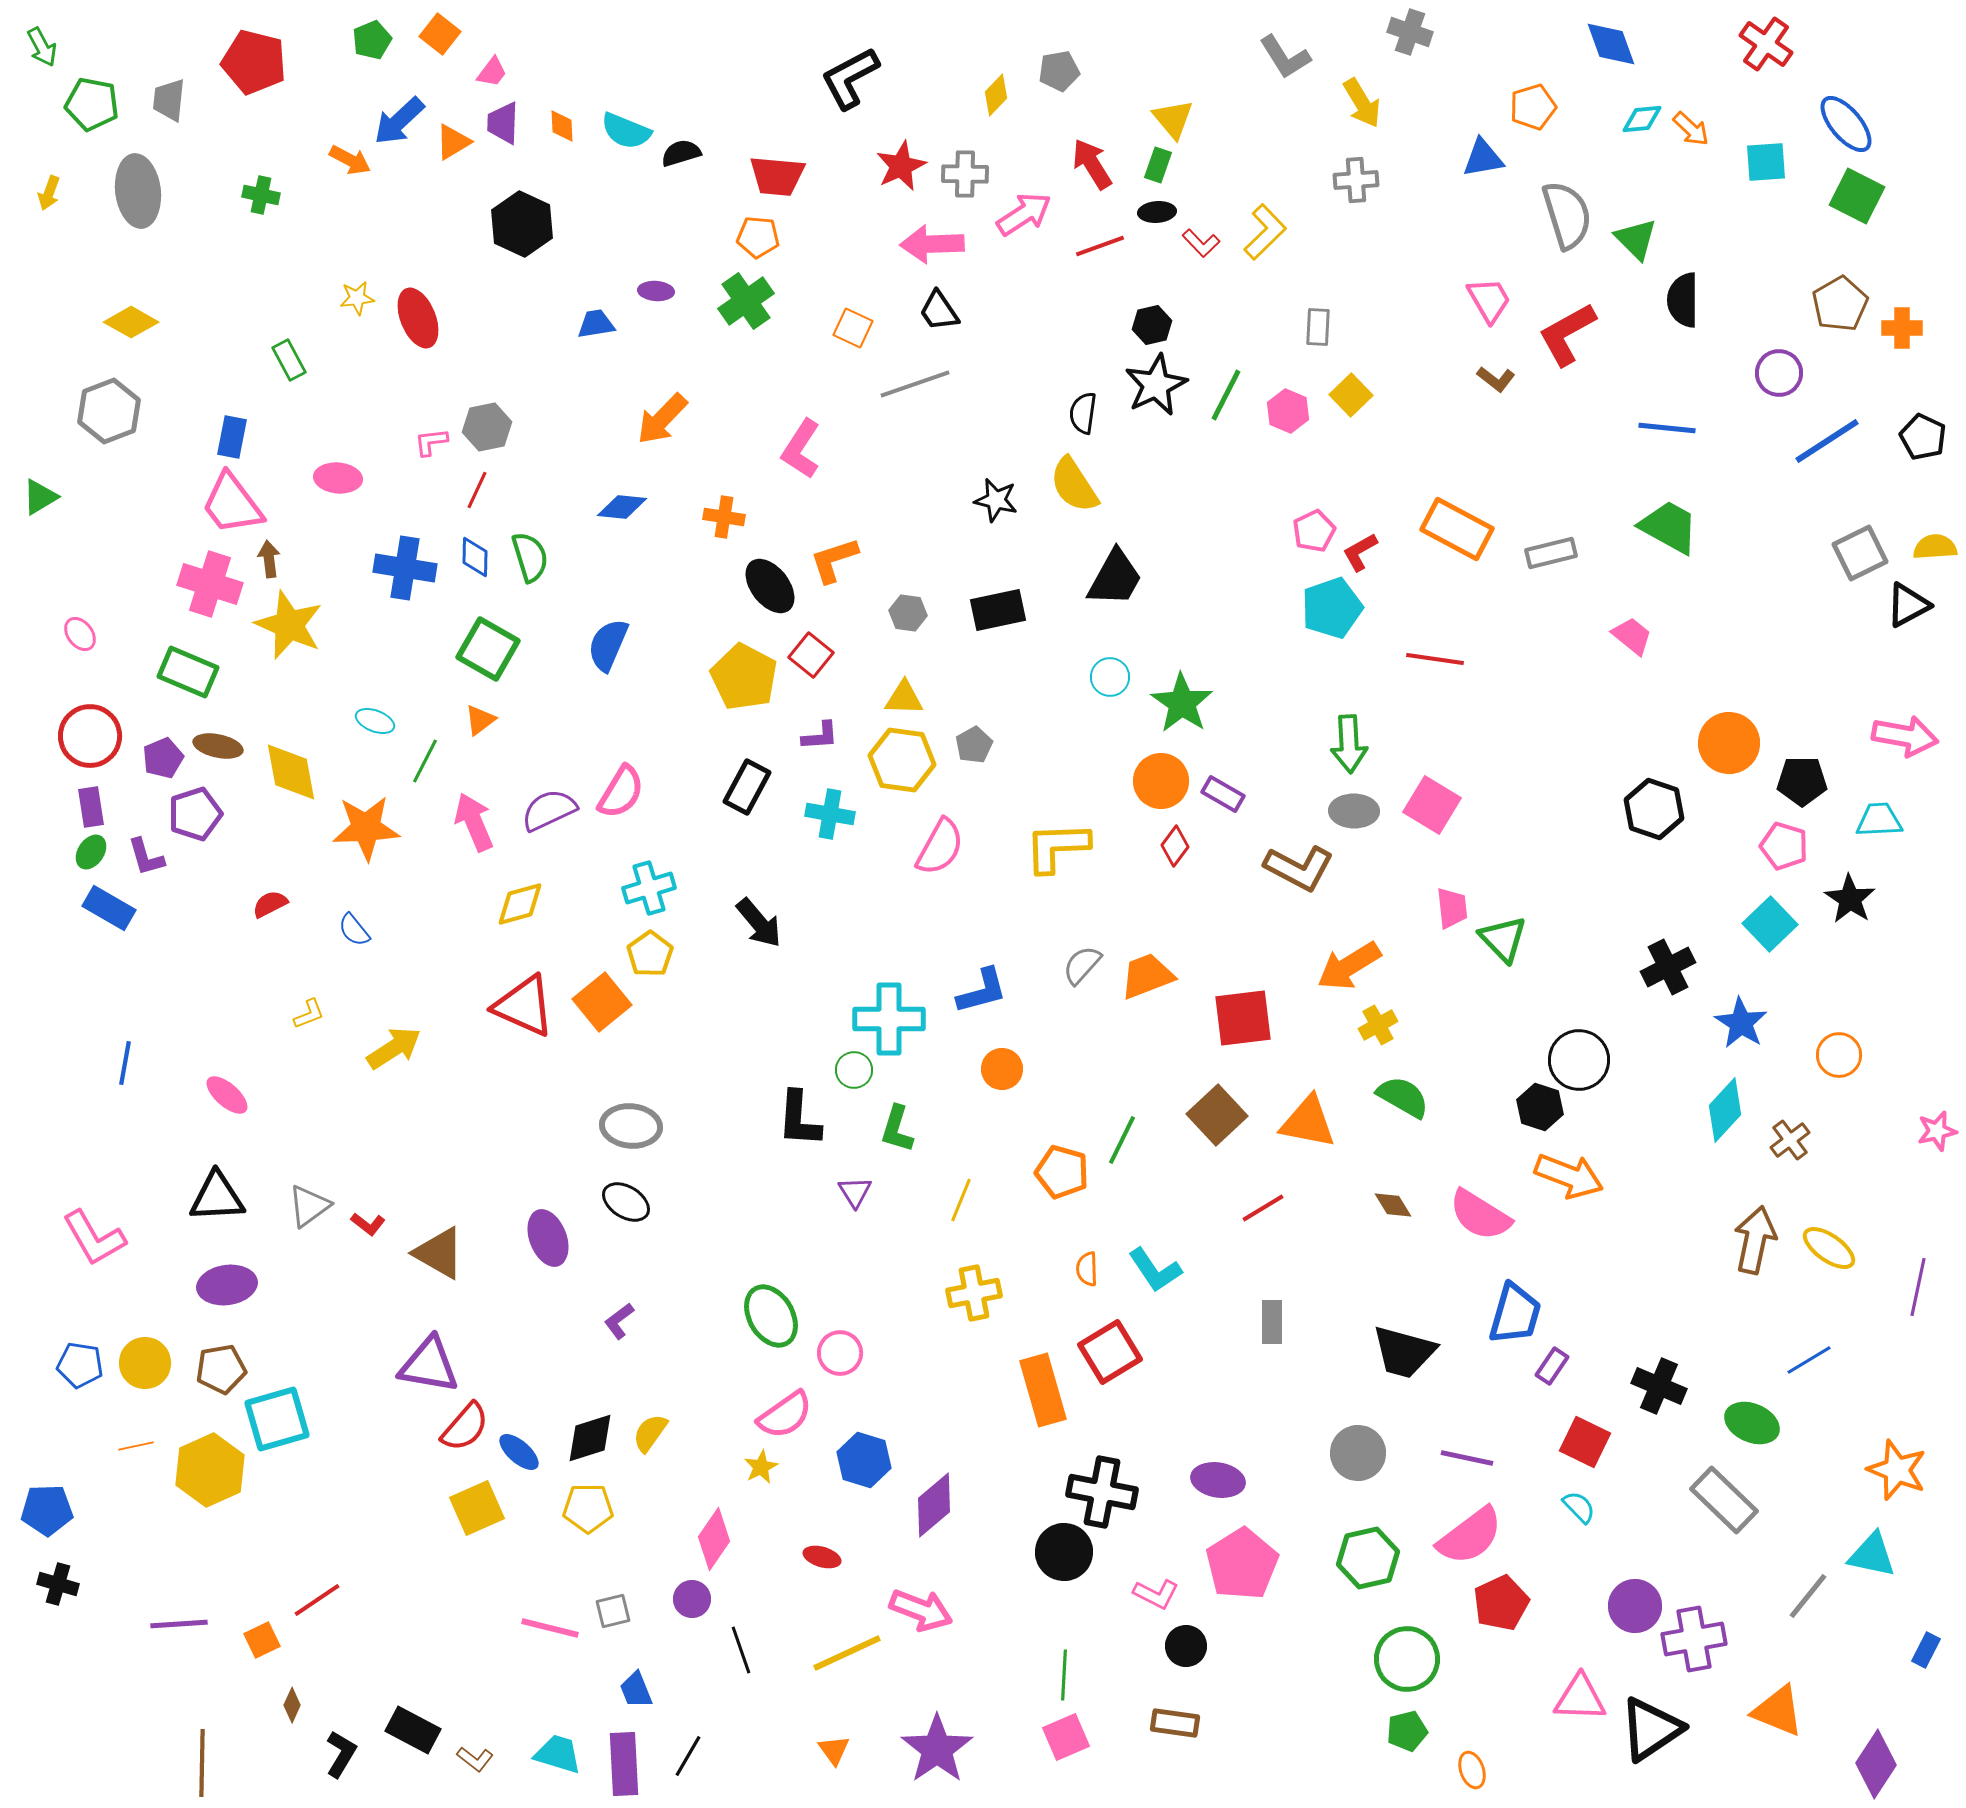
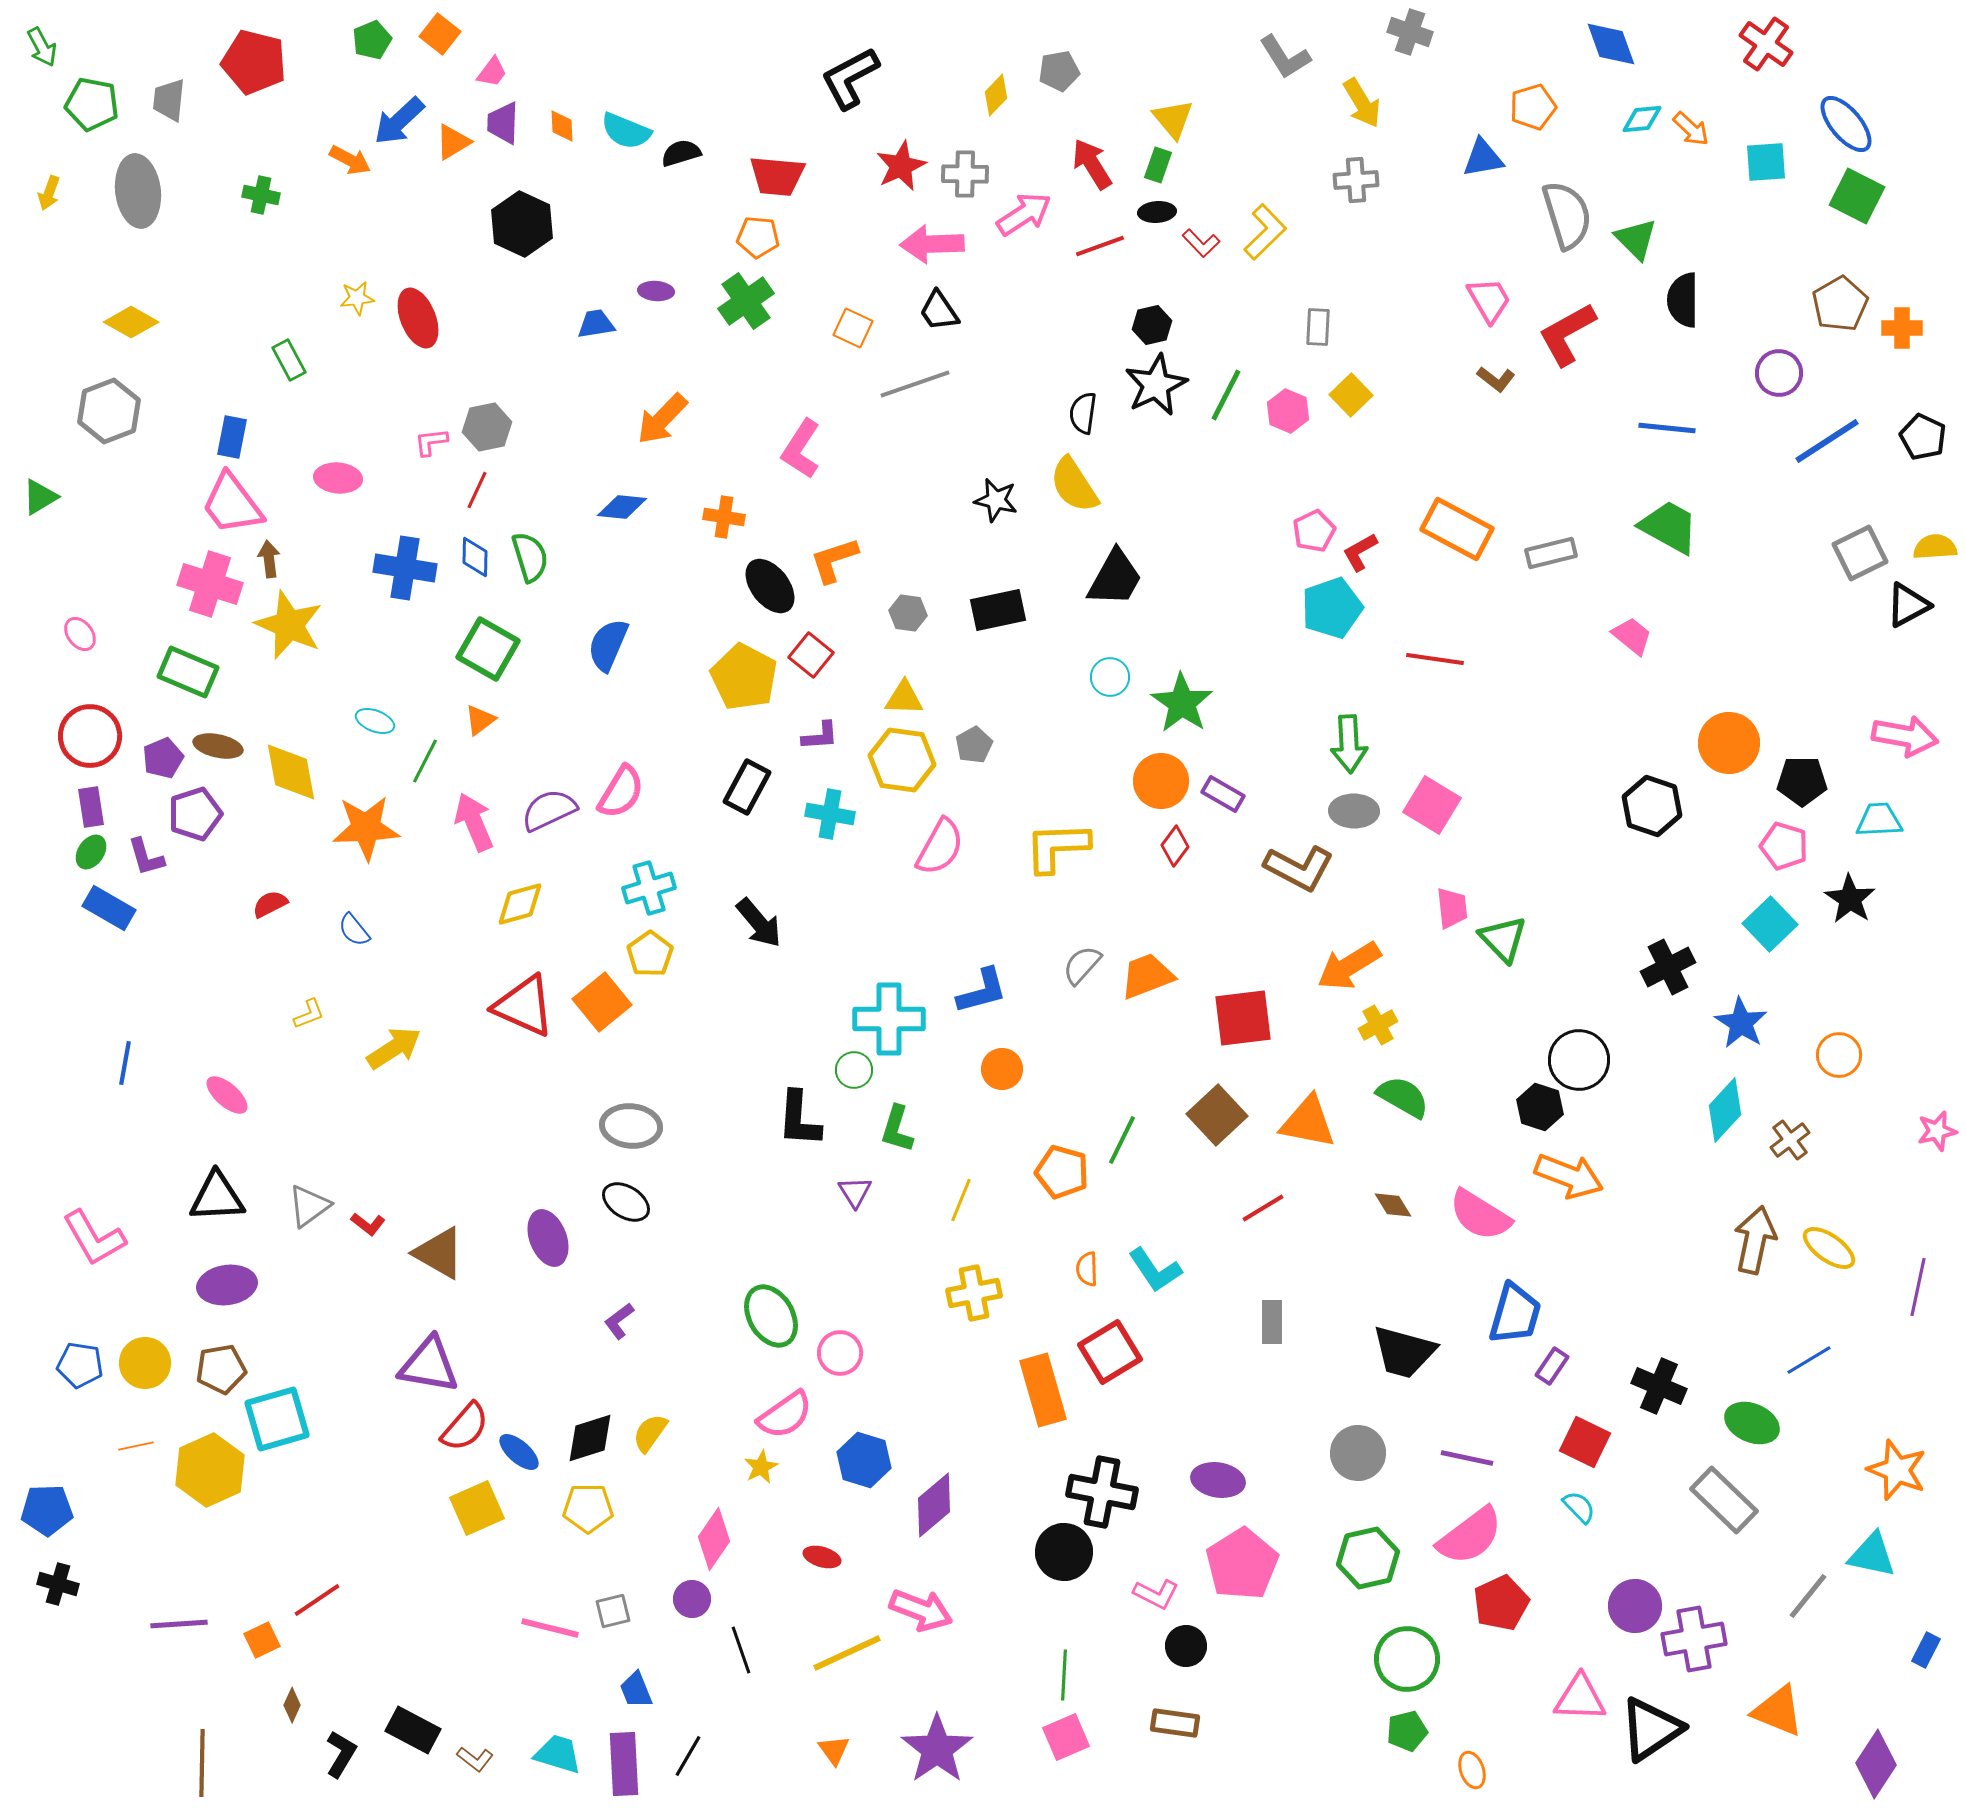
black hexagon at (1654, 809): moved 2 px left, 3 px up
